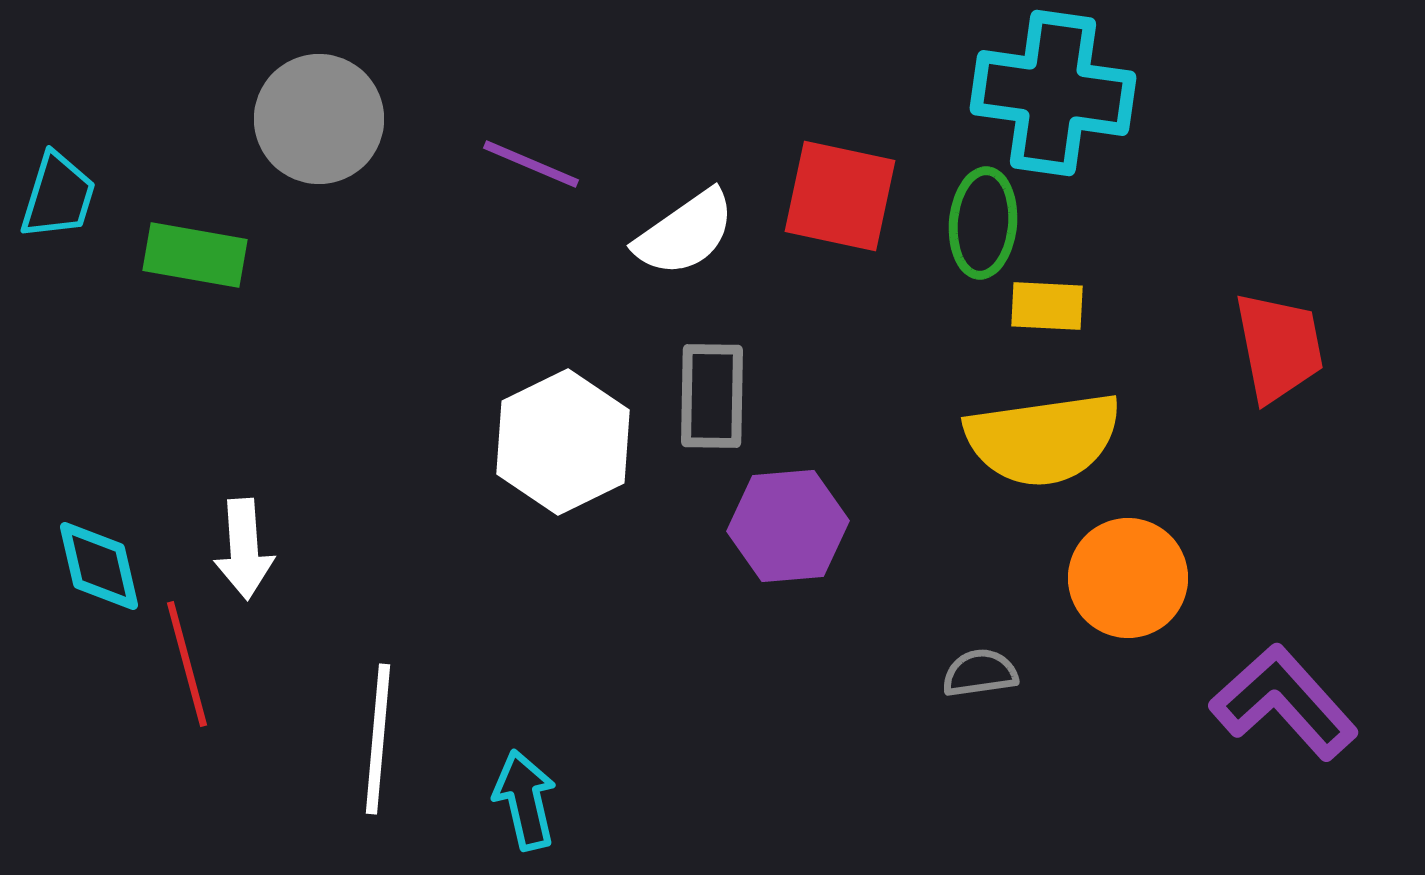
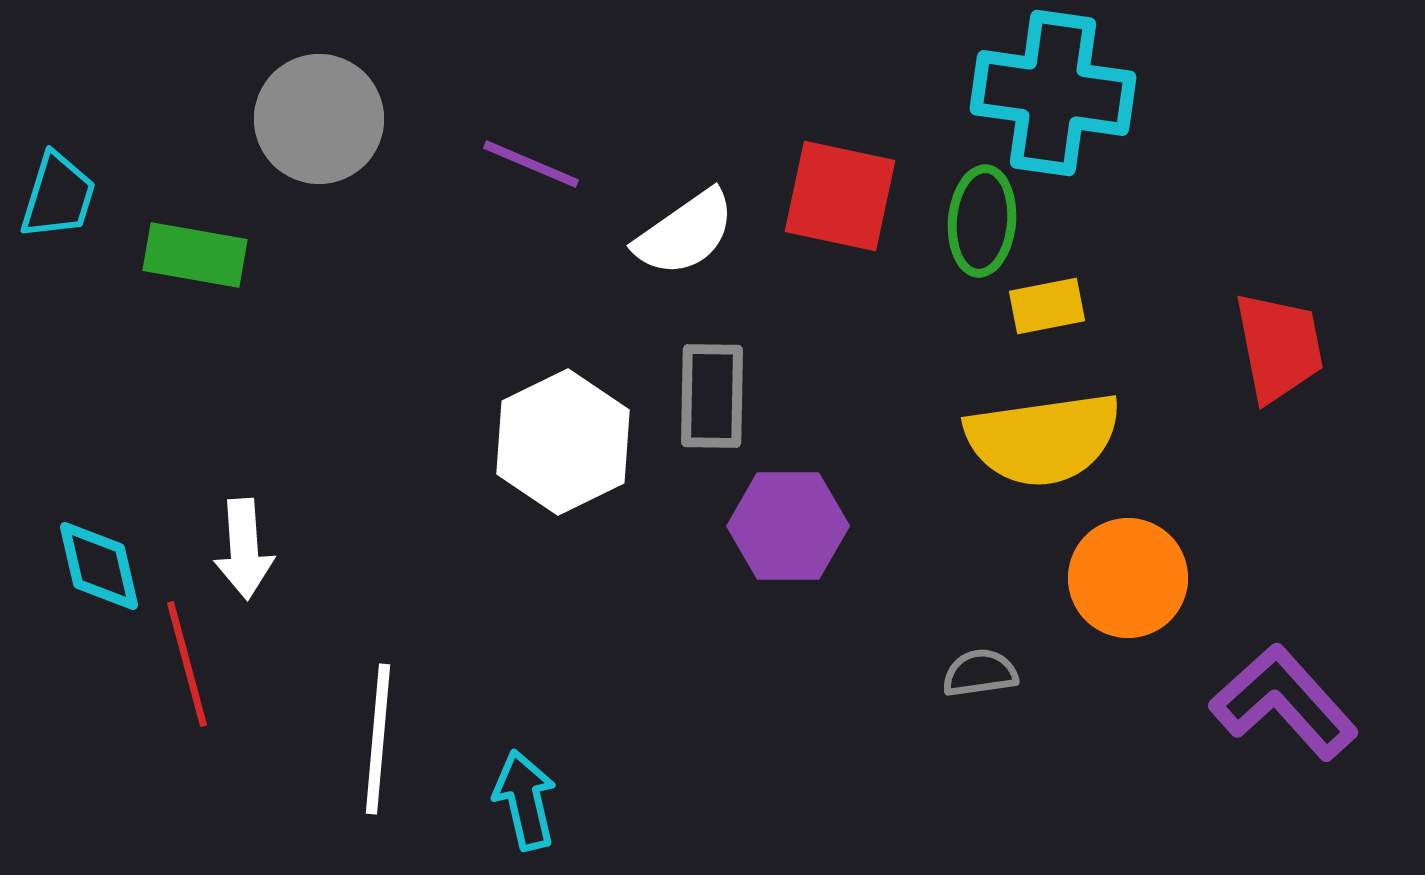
green ellipse: moved 1 px left, 2 px up
yellow rectangle: rotated 14 degrees counterclockwise
purple hexagon: rotated 5 degrees clockwise
